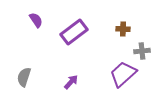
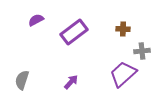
purple semicircle: rotated 84 degrees counterclockwise
gray semicircle: moved 2 px left, 3 px down
